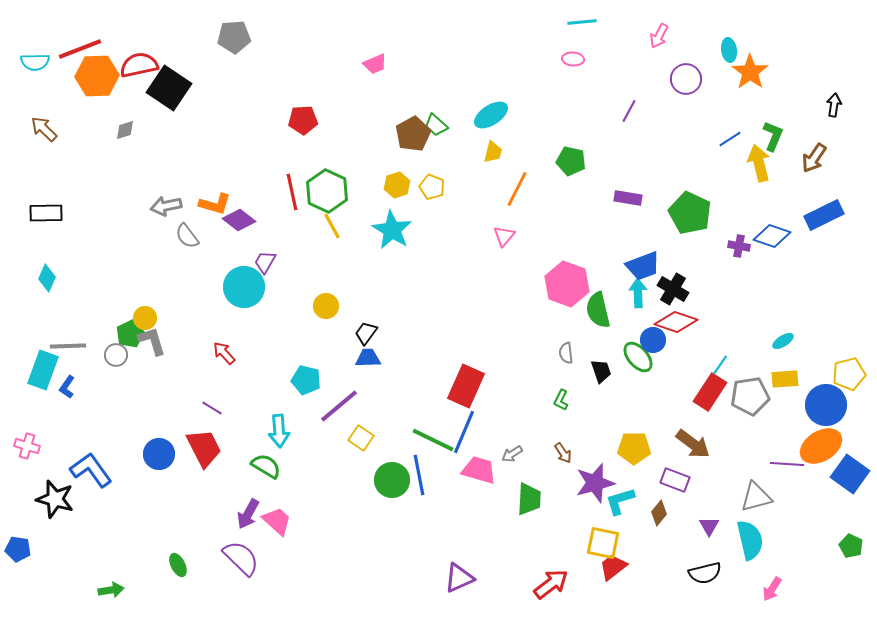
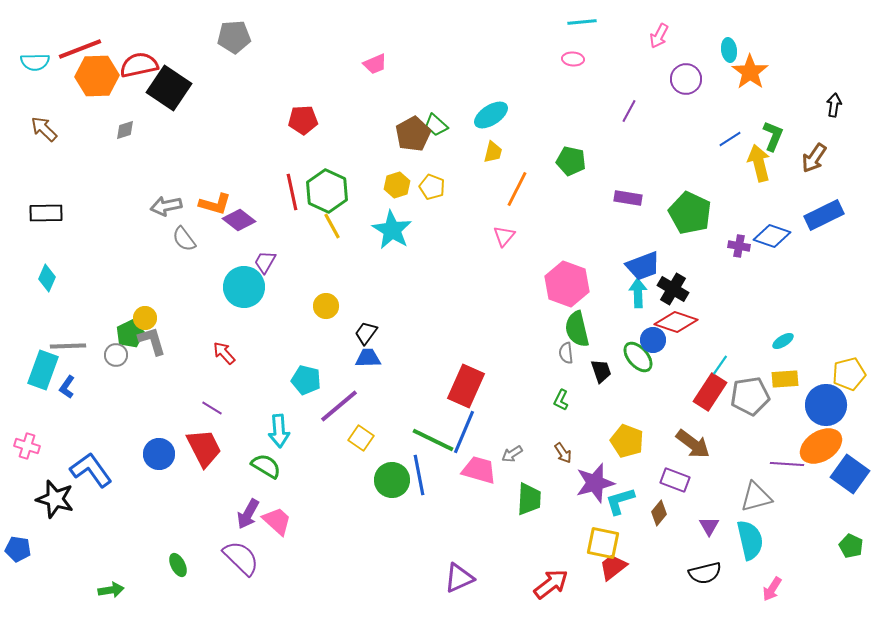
gray semicircle at (187, 236): moved 3 px left, 3 px down
green semicircle at (598, 310): moved 21 px left, 19 px down
yellow pentagon at (634, 448): moved 7 px left, 7 px up; rotated 20 degrees clockwise
